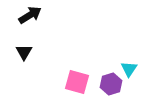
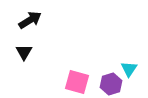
black arrow: moved 5 px down
